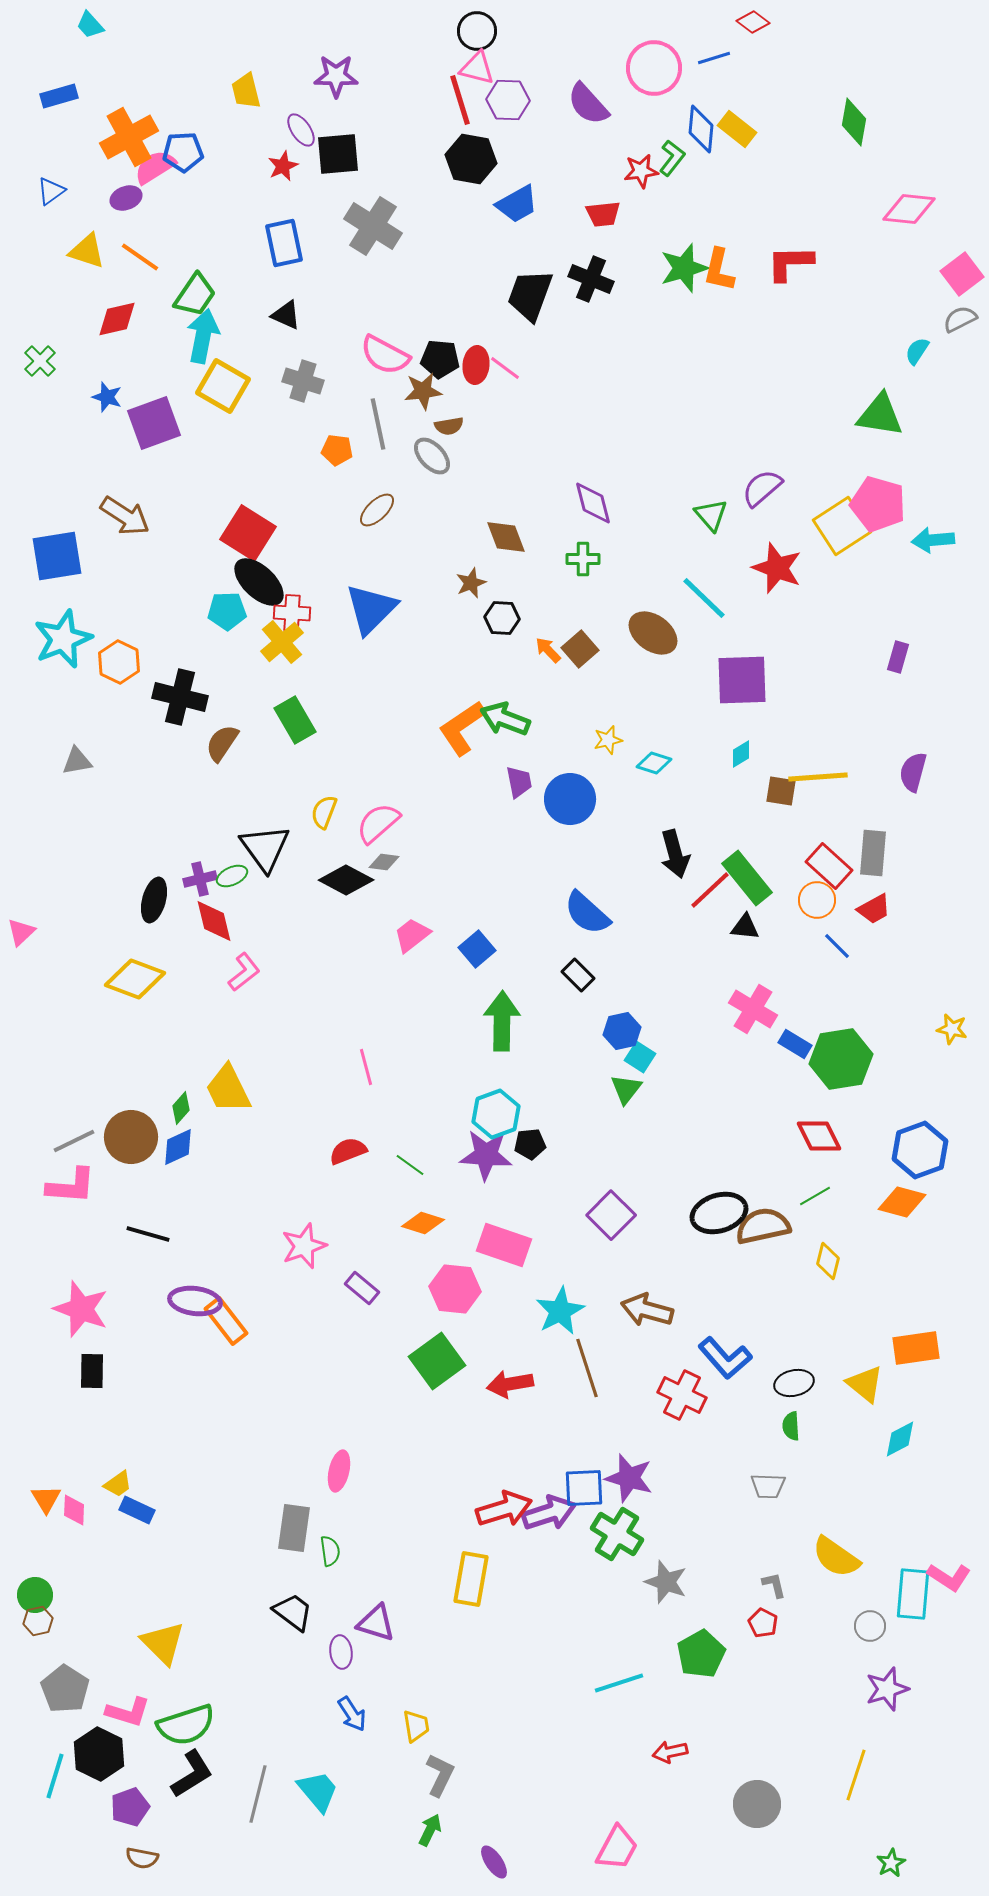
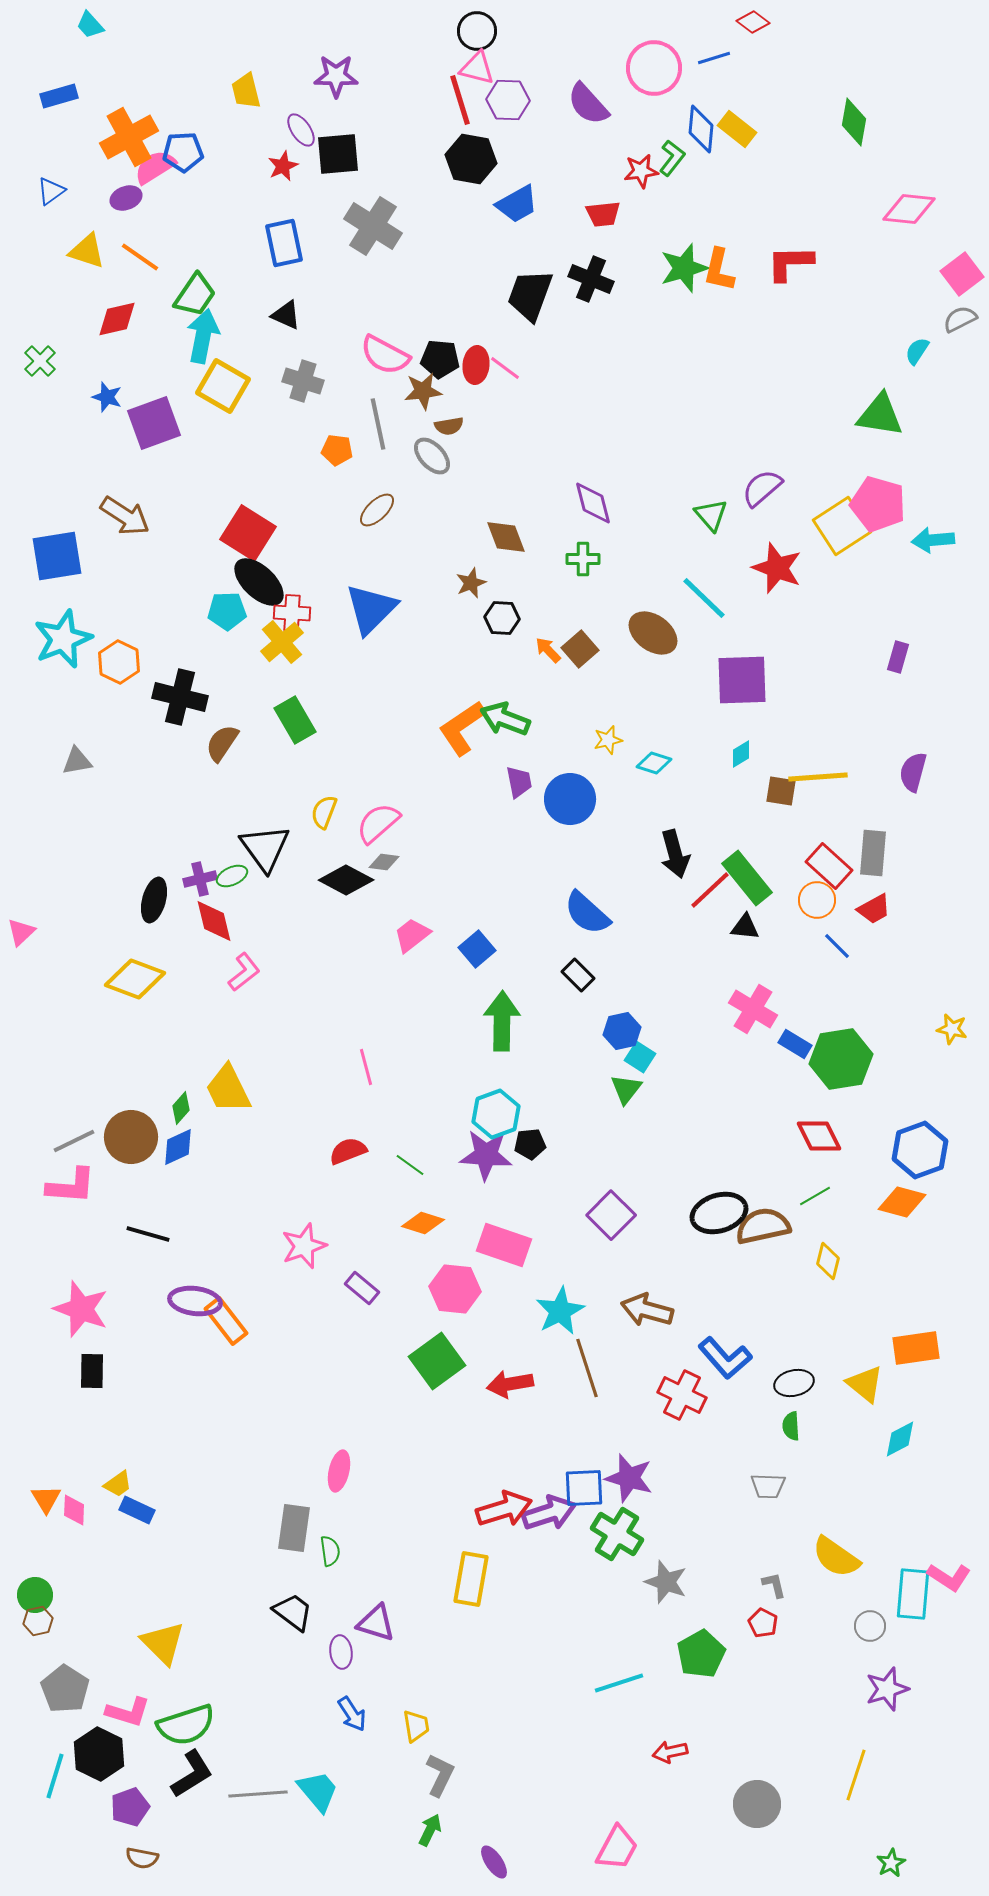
gray line at (258, 1794): rotated 72 degrees clockwise
